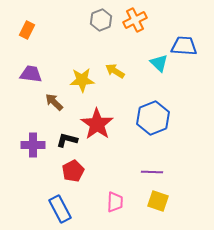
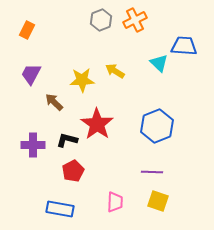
purple trapezoid: rotated 70 degrees counterclockwise
blue hexagon: moved 4 px right, 8 px down
blue rectangle: rotated 52 degrees counterclockwise
